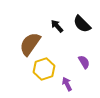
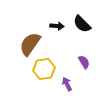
black arrow: rotated 136 degrees clockwise
yellow hexagon: rotated 10 degrees clockwise
